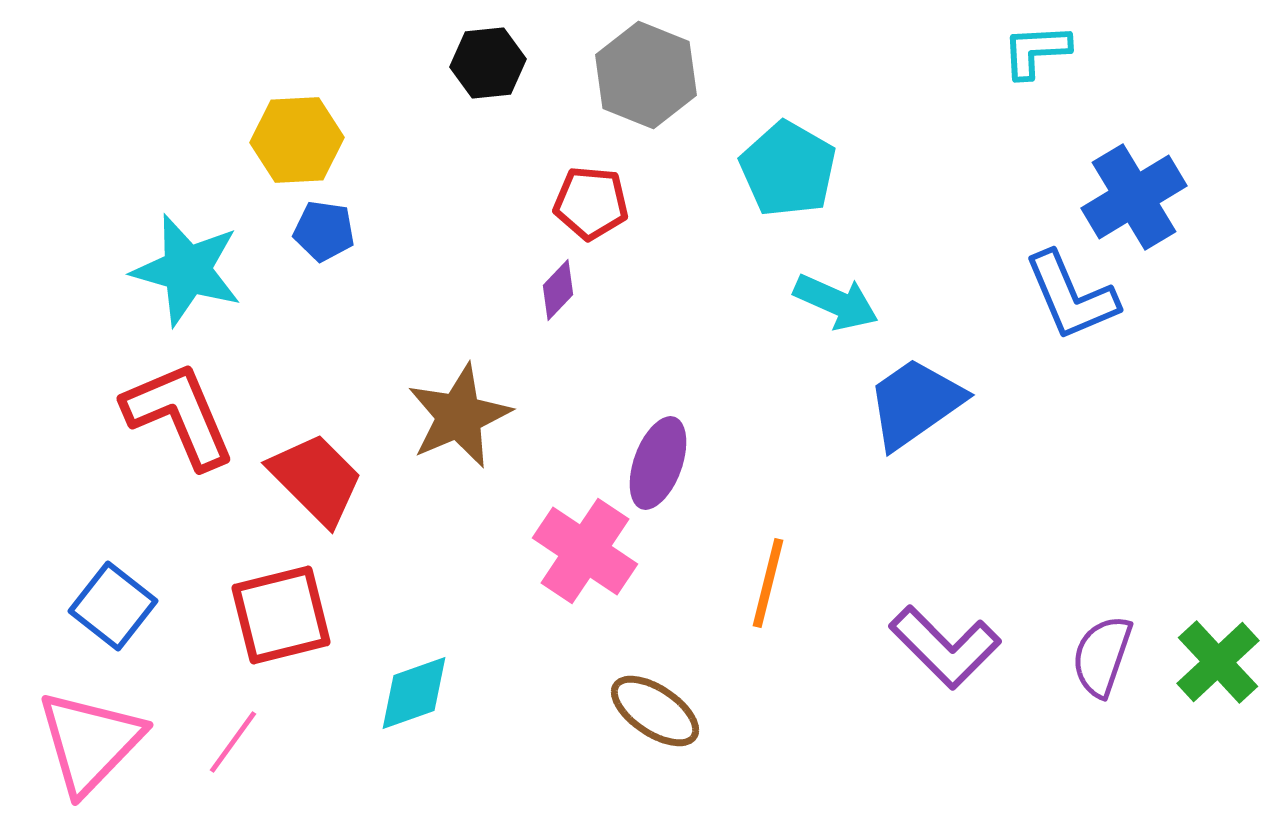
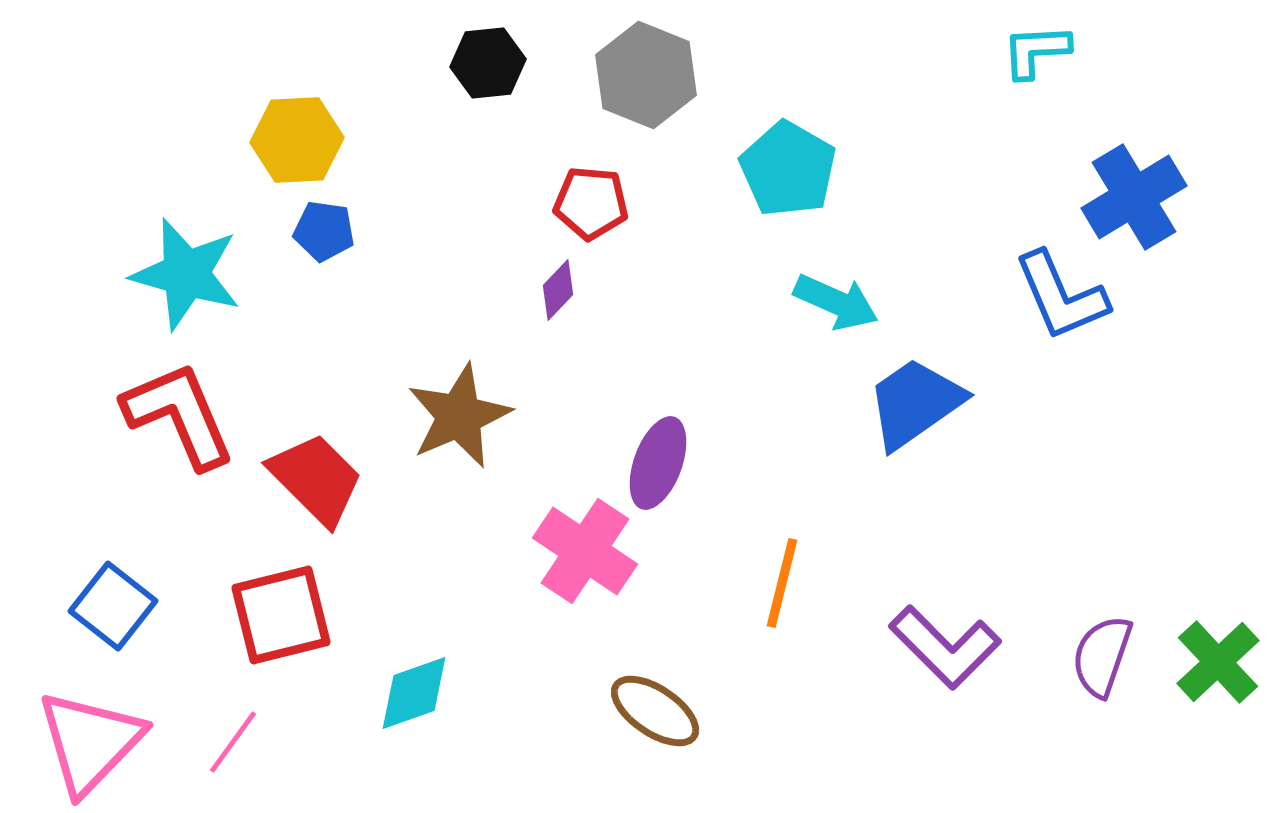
cyan star: moved 1 px left, 4 px down
blue L-shape: moved 10 px left
orange line: moved 14 px right
